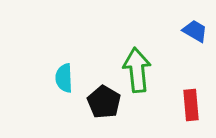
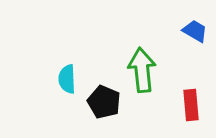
green arrow: moved 5 px right
cyan semicircle: moved 3 px right, 1 px down
black pentagon: rotated 8 degrees counterclockwise
